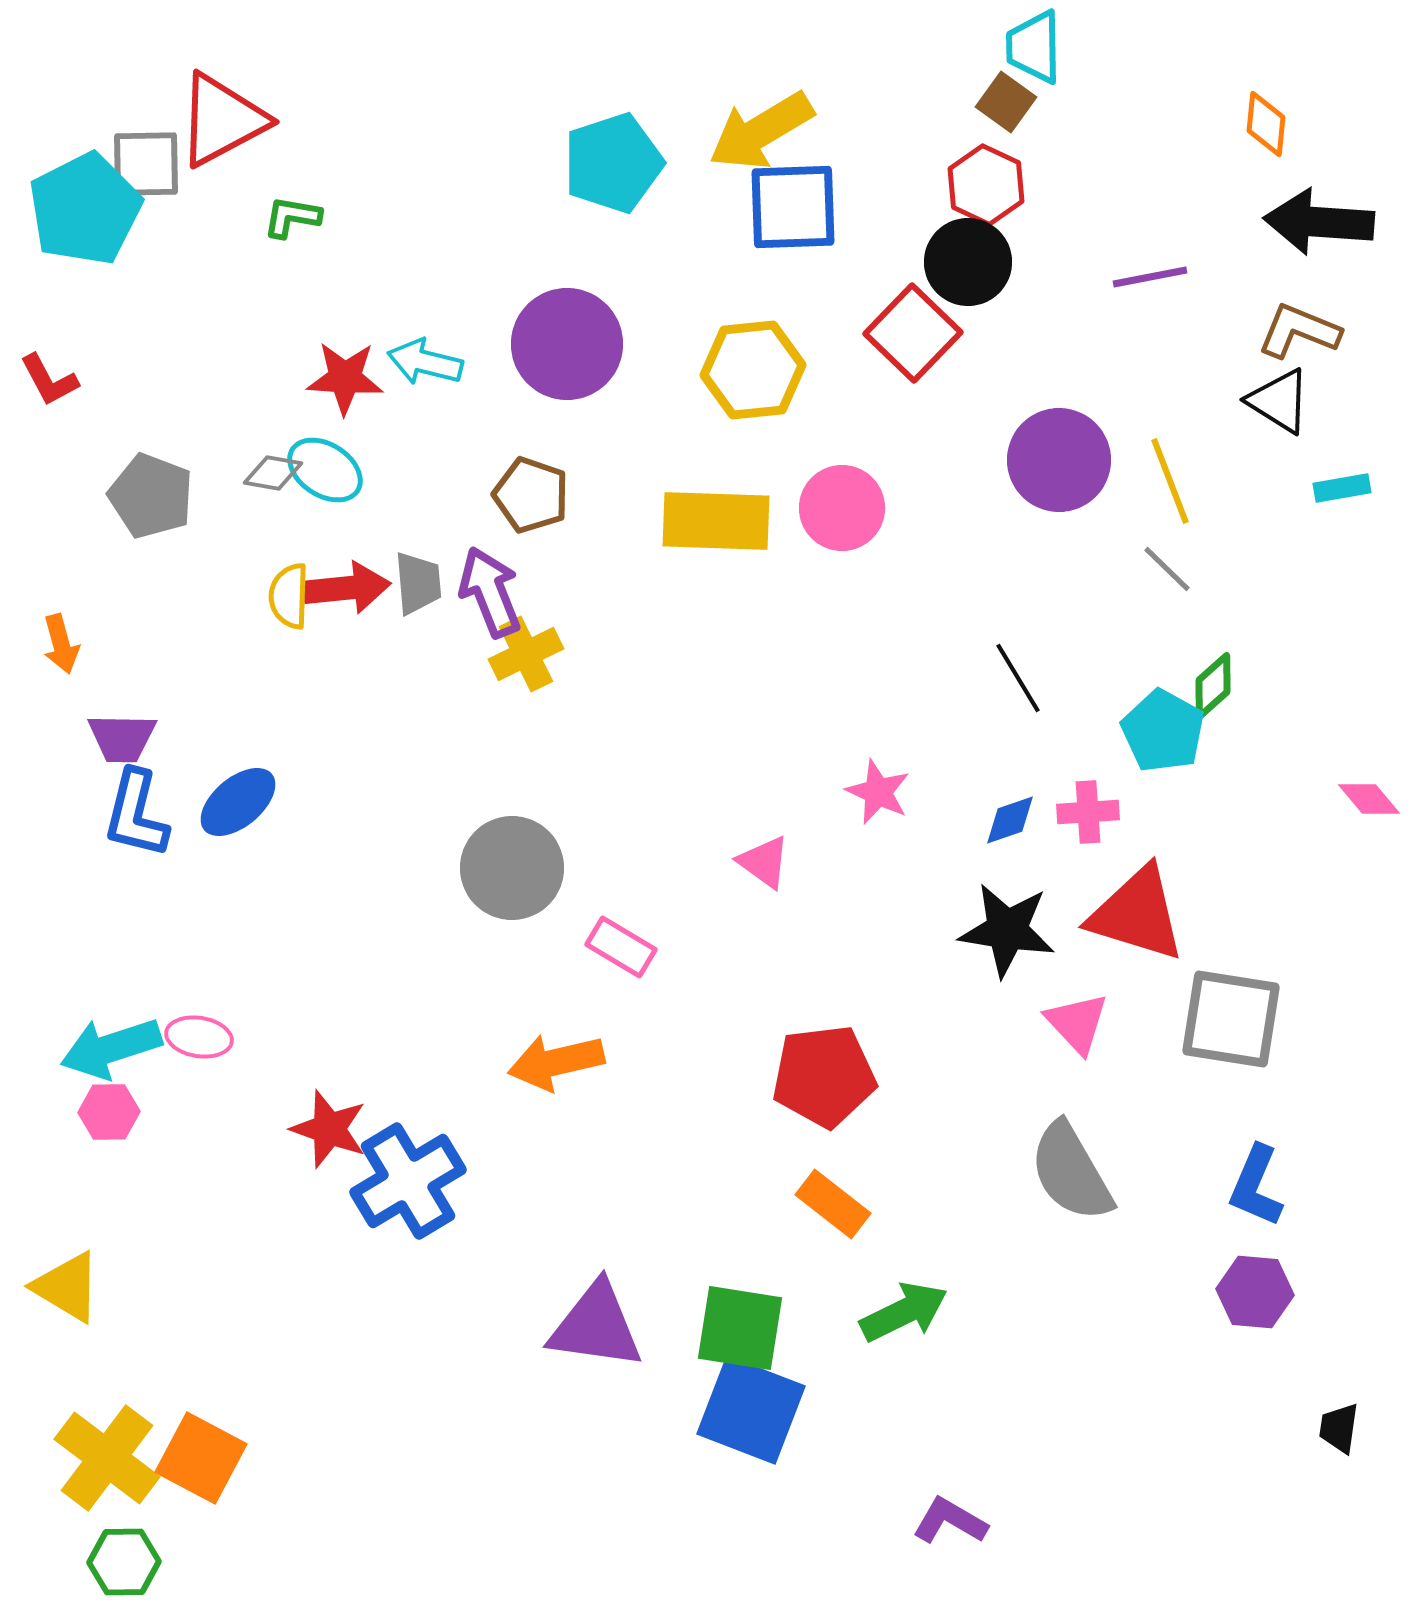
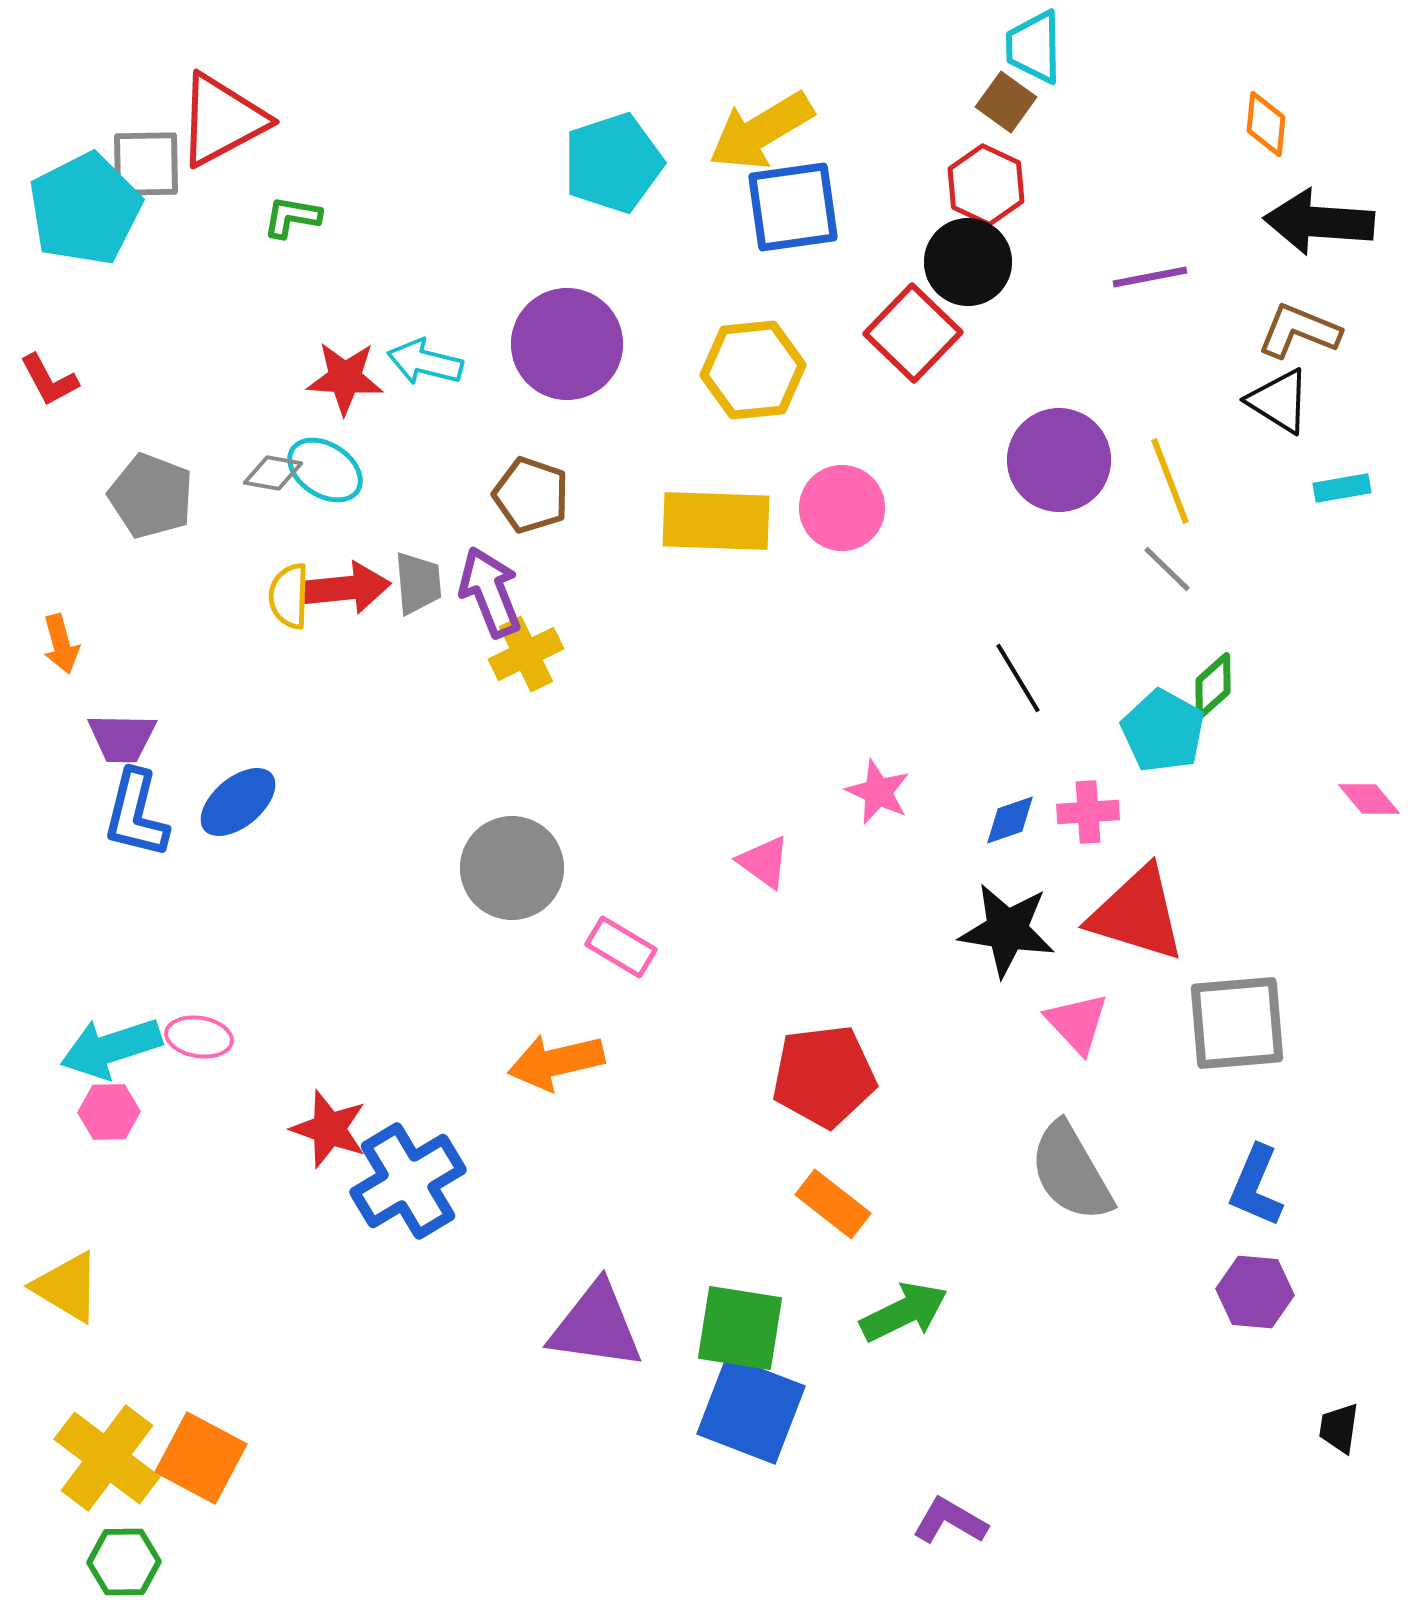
blue square at (793, 207): rotated 6 degrees counterclockwise
gray square at (1231, 1019): moved 6 px right, 4 px down; rotated 14 degrees counterclockwise
